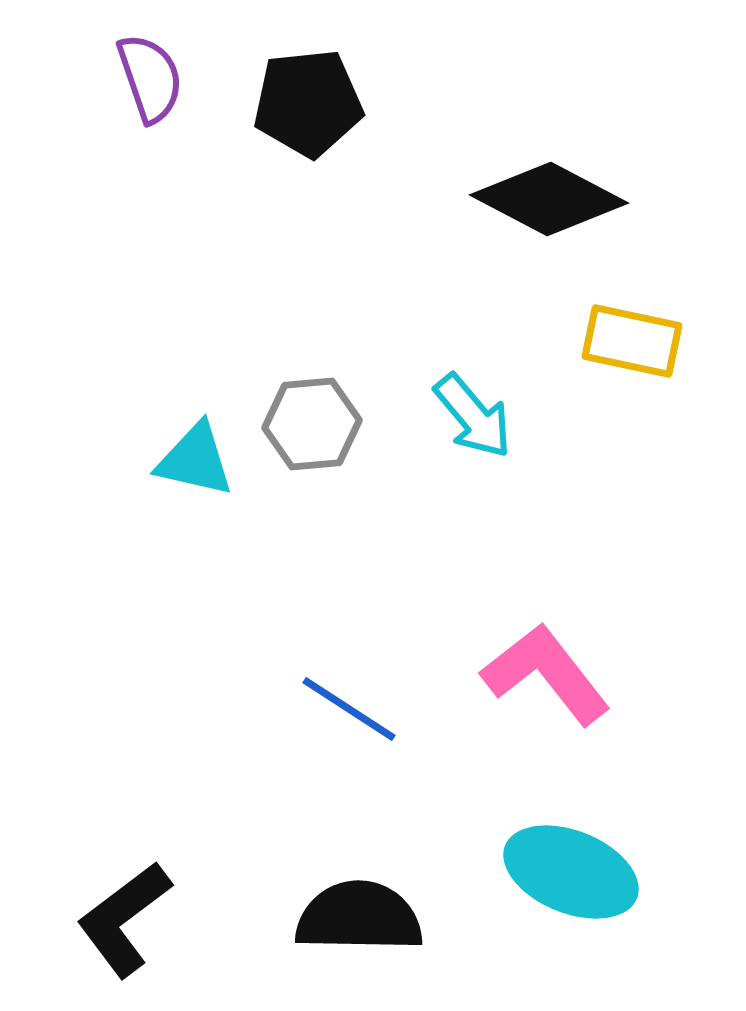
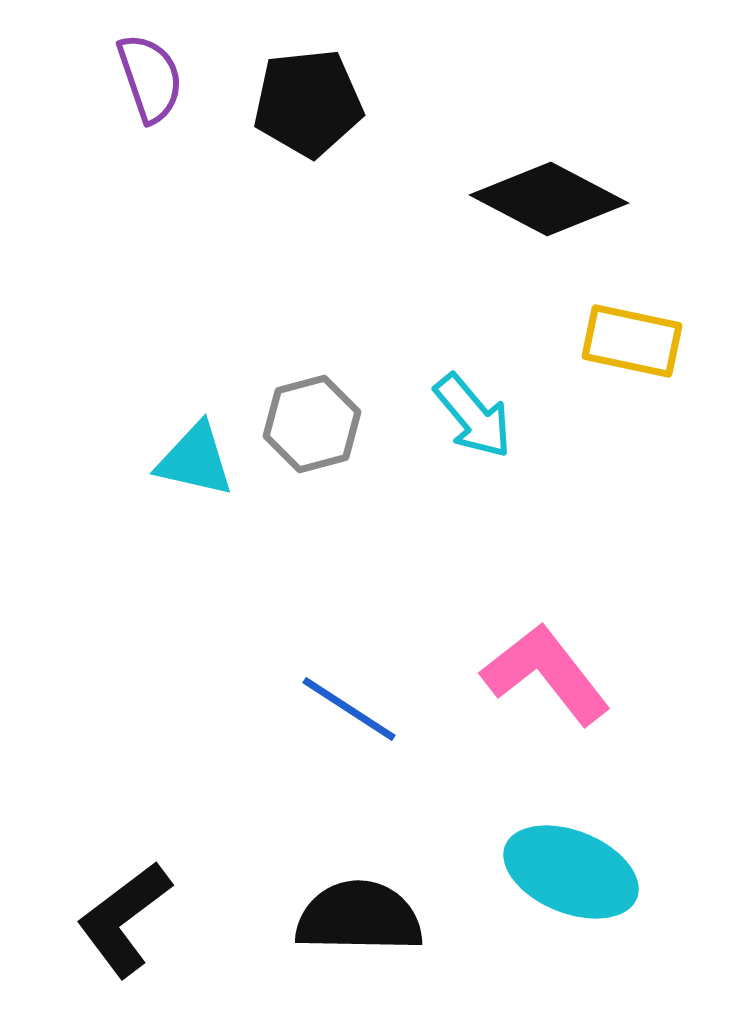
gray hexagon: rotated 10 degrees counterclockwise
